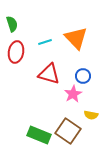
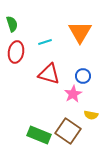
orange triangle: moved 4 px right, 6 px up; rotated 15 degrees clockwise
